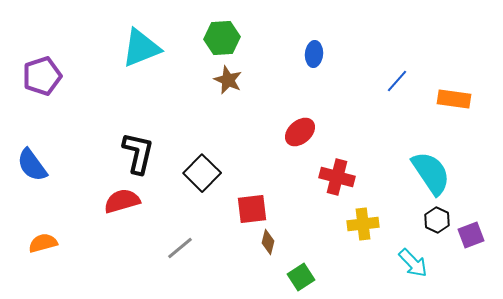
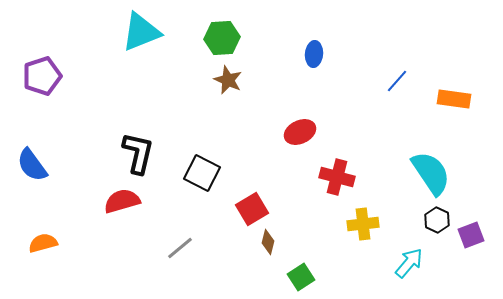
cyan triangle: moved 16 px up
red ellipse: rotated 16 degrees clockwise
black square: rotated 18 degrees counterclockwise
red square: rotated 24 degrees counterclockwise
cyan arrow: moved 4 px left; rotated 96 degrees counterclockwise
